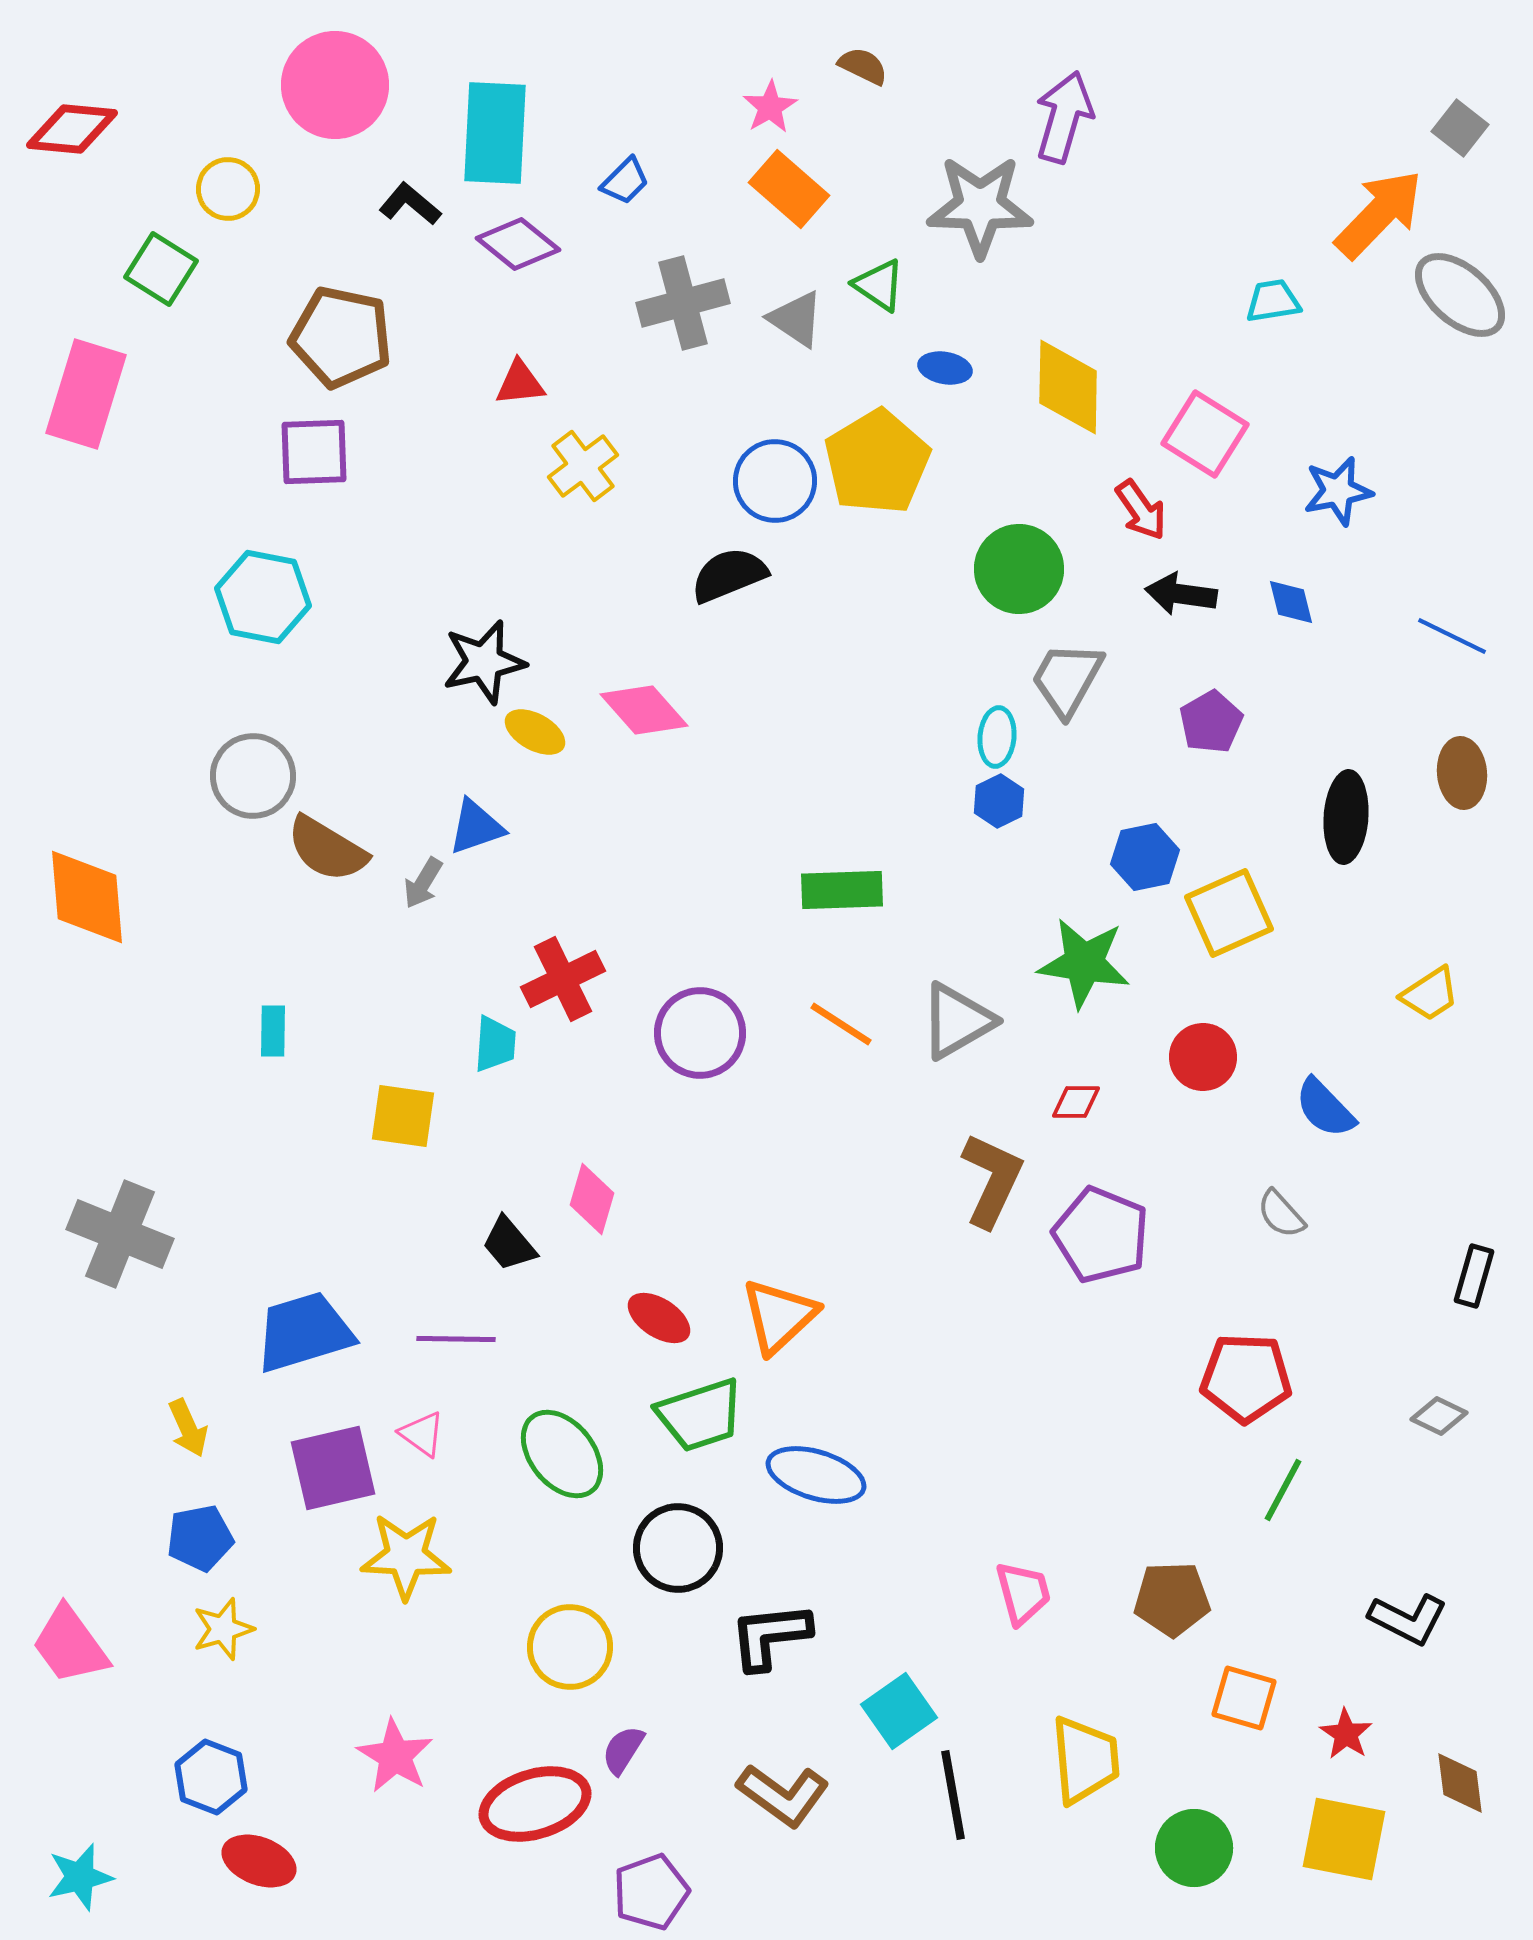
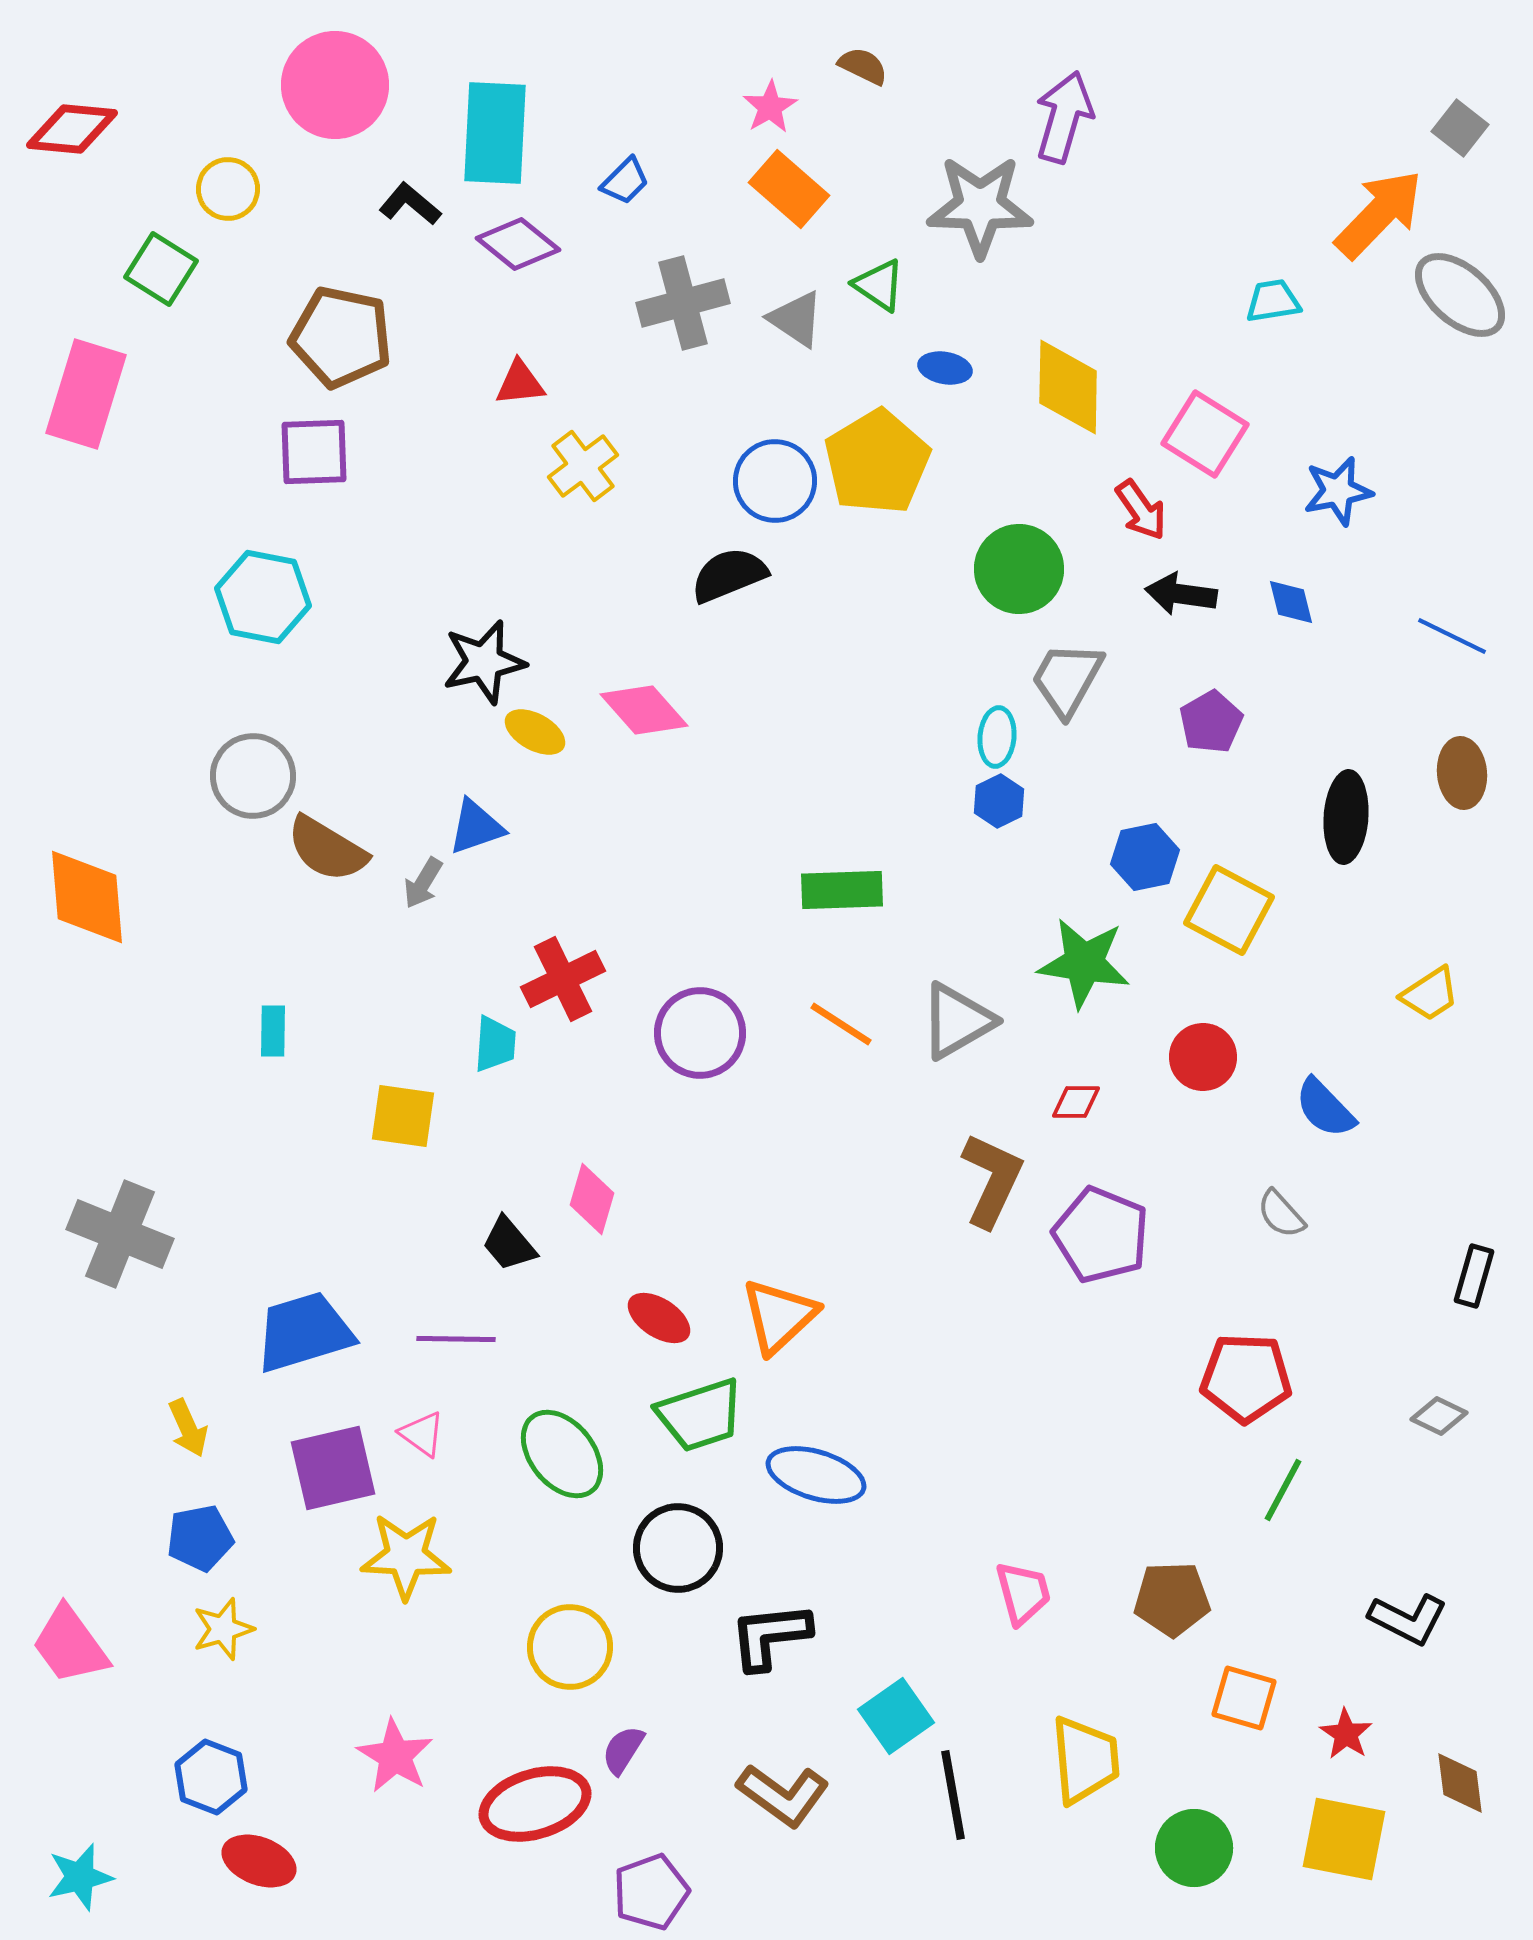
yellow square at (1229, 913): moved 3 px up; rotated 38 degrees counterclockwise
cyan square at (899, 1711): moved 3 px left, 5 px down
